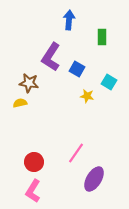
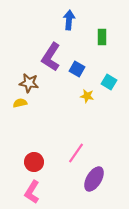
pink L-shape: moved 1 px left, 1 px down
